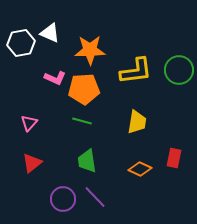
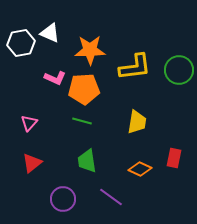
yellow L-shape: moved 1 px left, 4 px up
purple line: moved 16 px right; rotated 10 degrees counterclockwise
